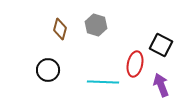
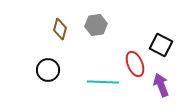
gray hexagon: rotated 25 degrees counterclockwise
red ellipse: rotated 35 degrees counterclockwise
